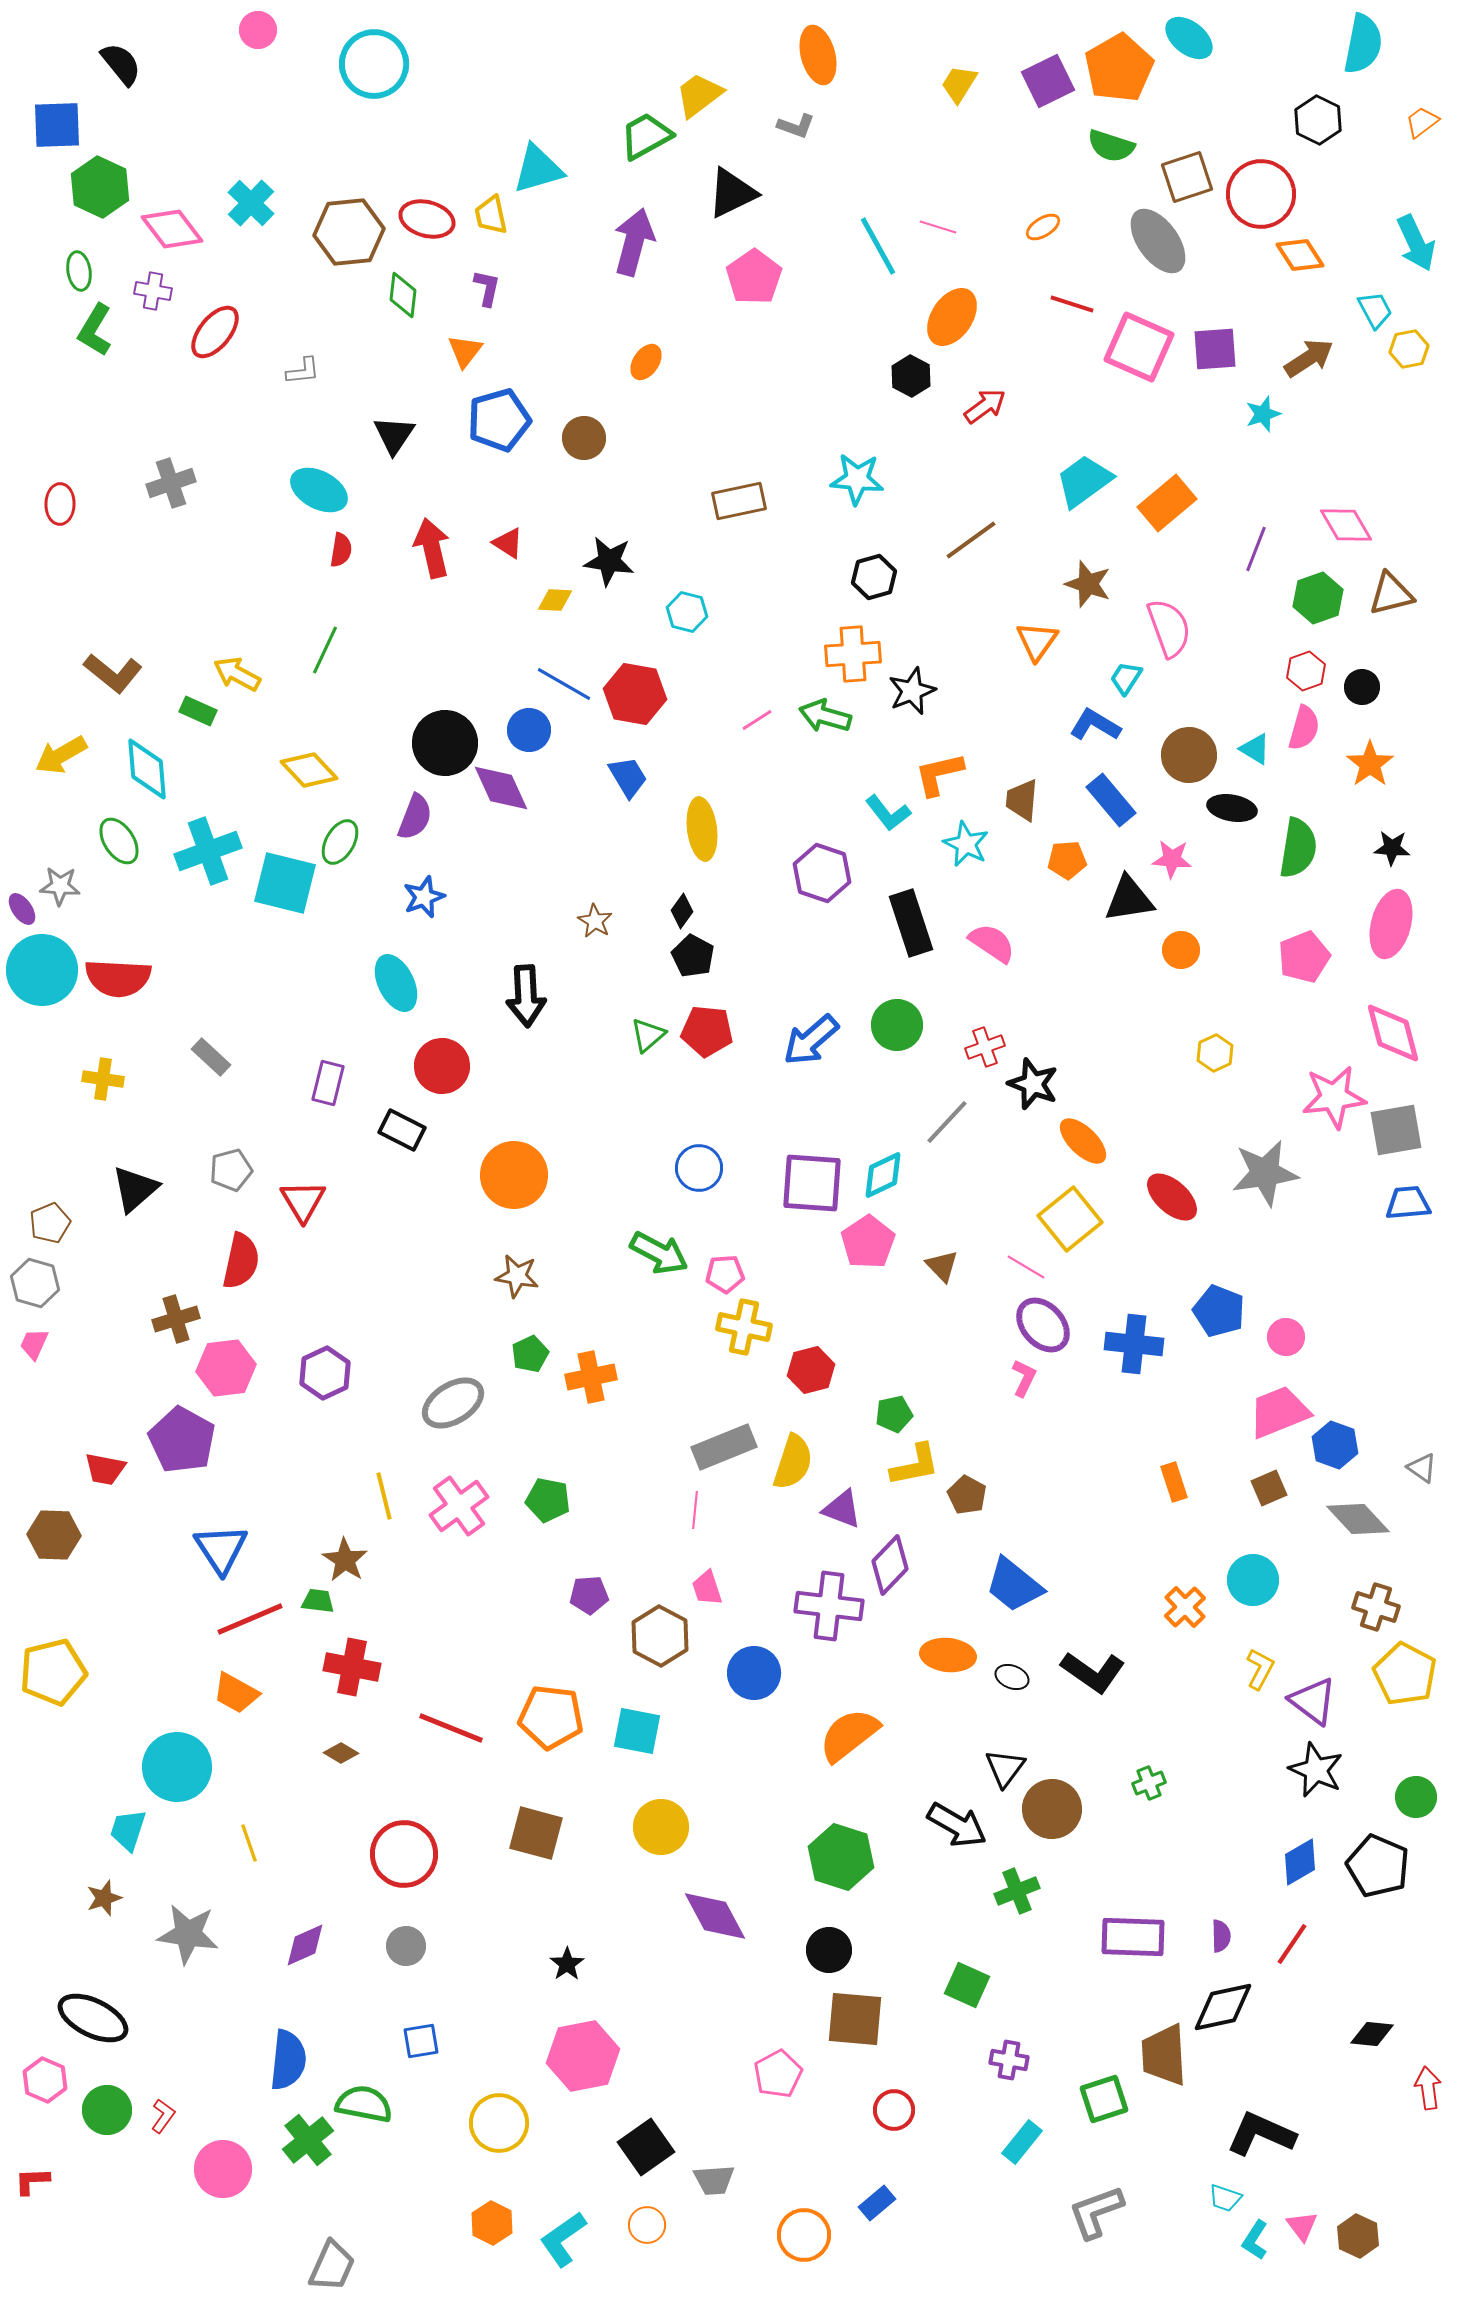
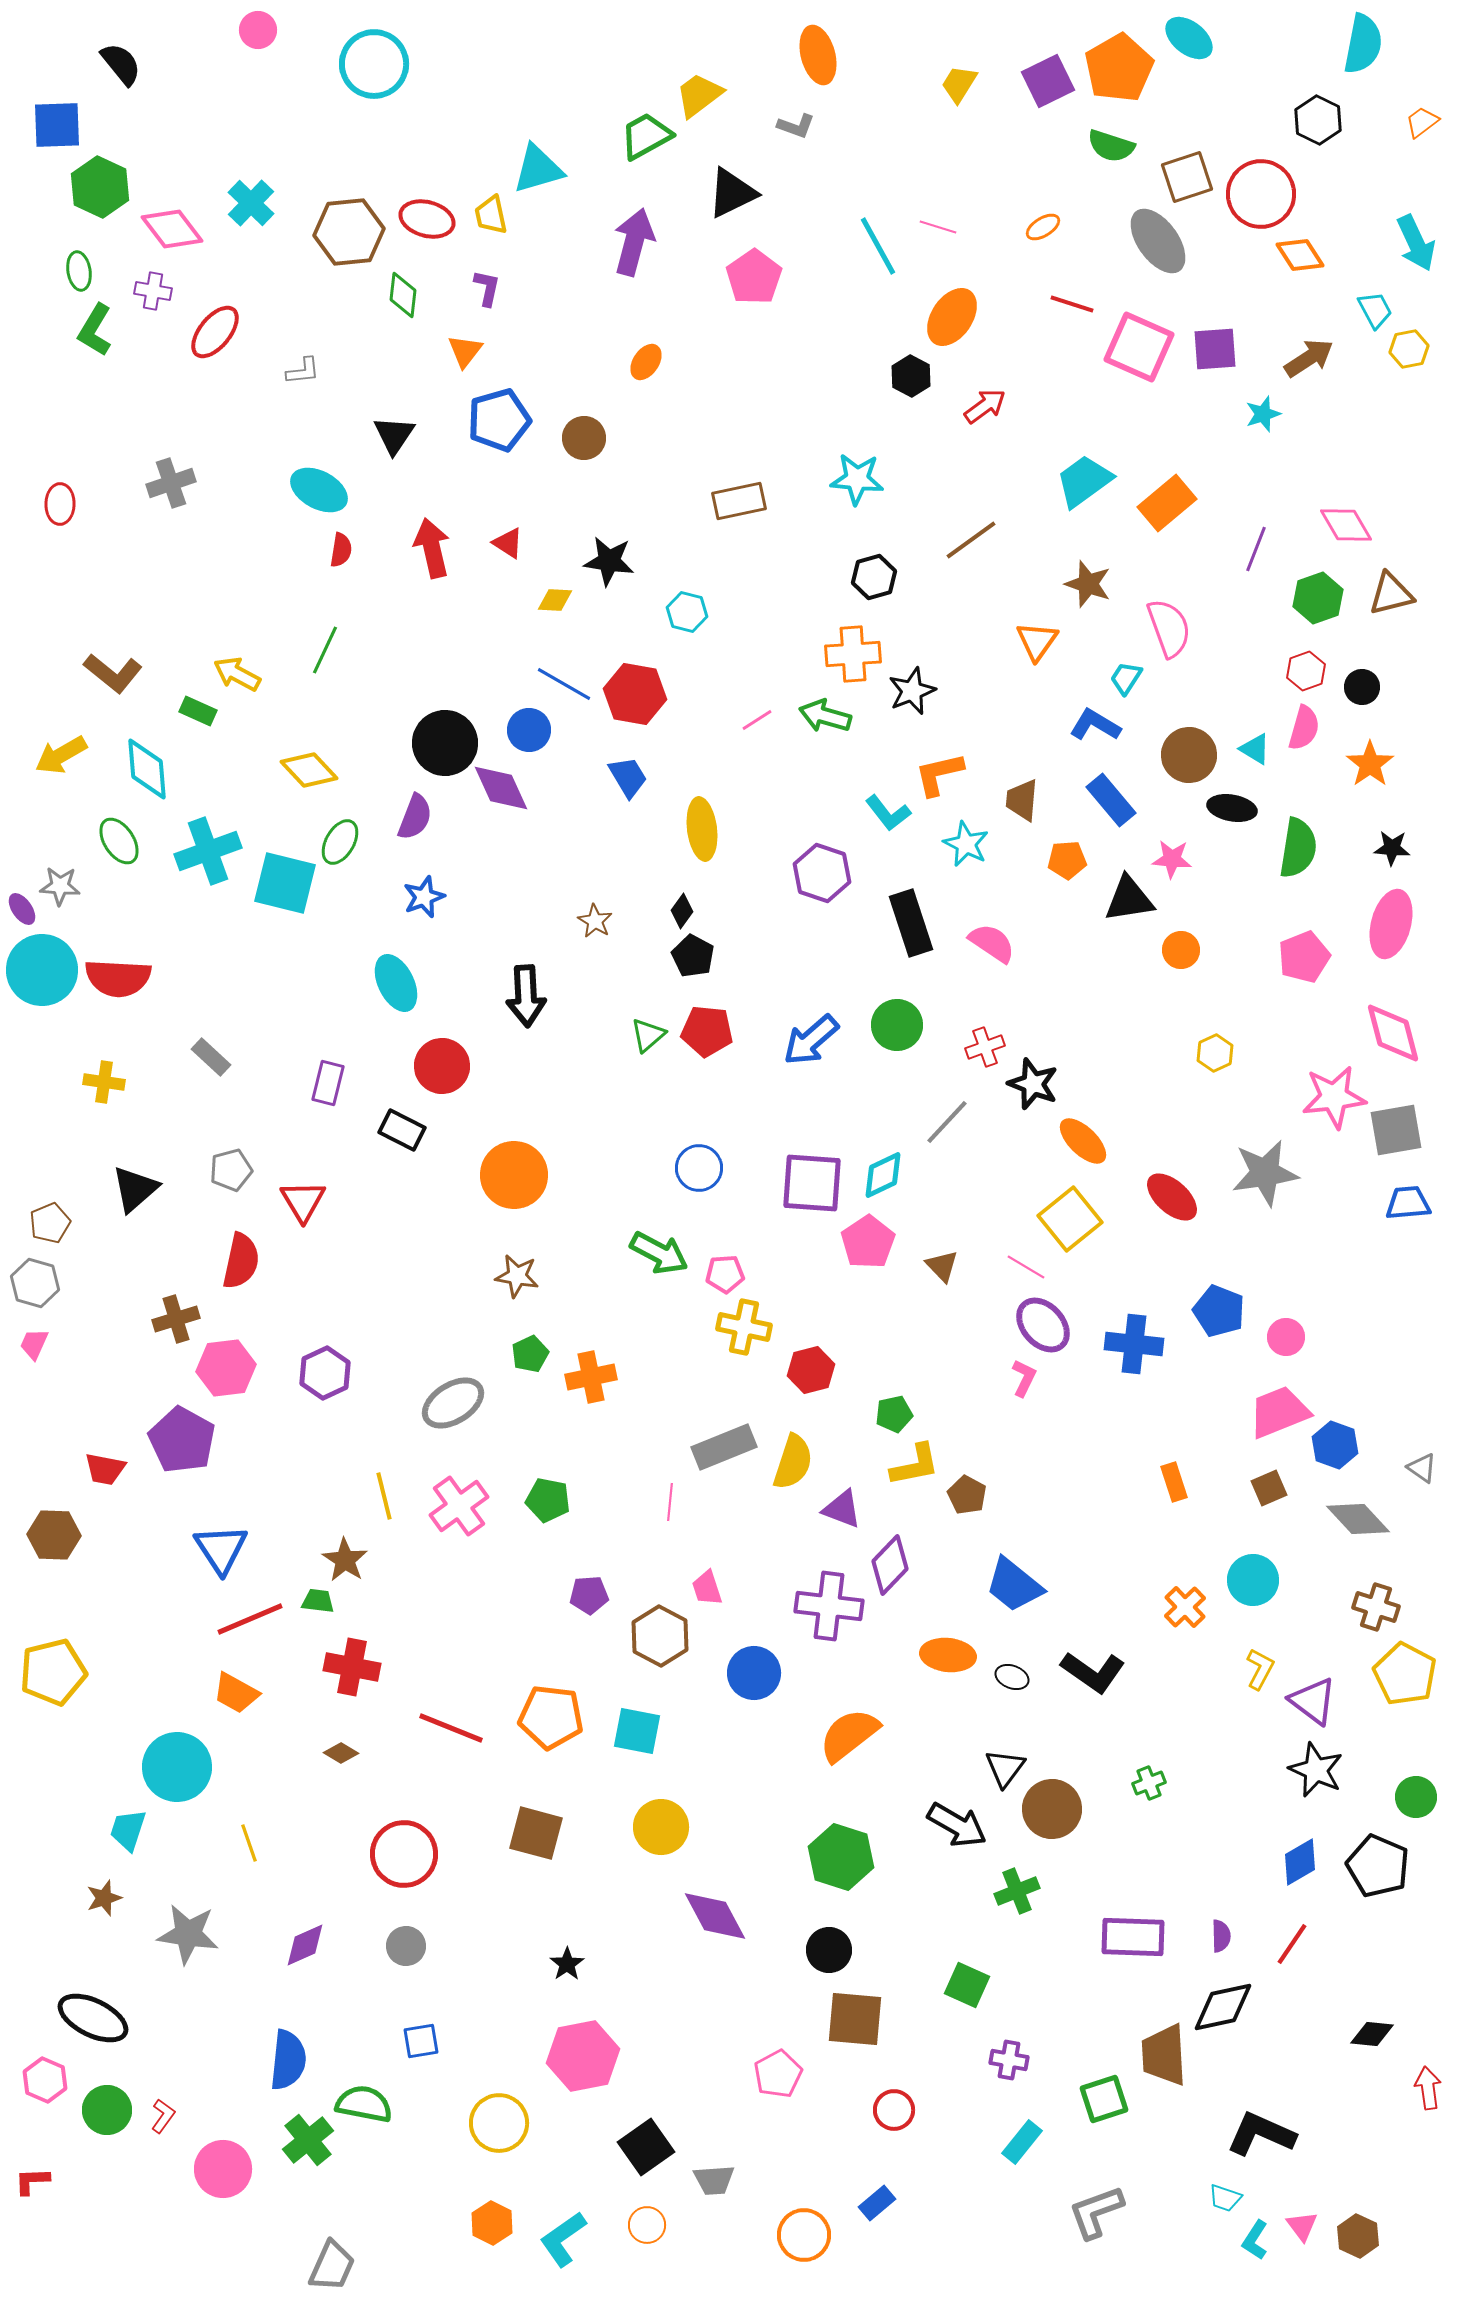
yellow cross at (103, 1079): moved 1 px right, 3 px down
pink line at (695, 1510): moved 25 px left, 8 px up
